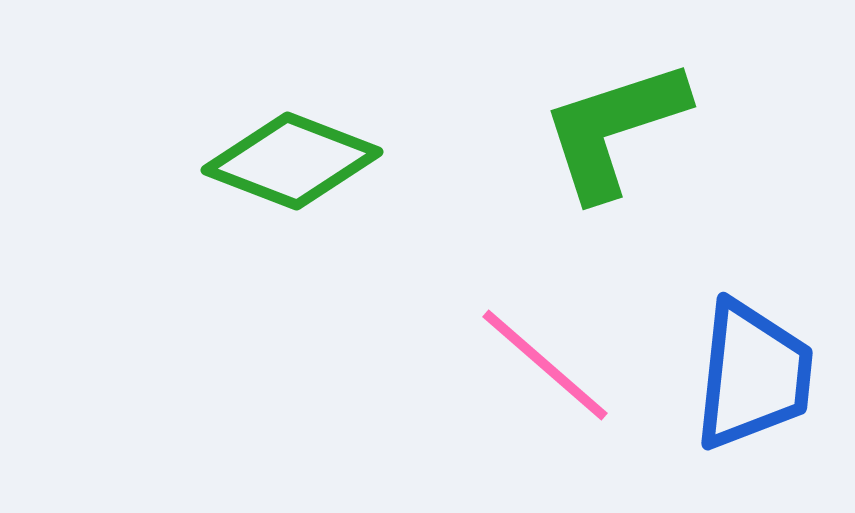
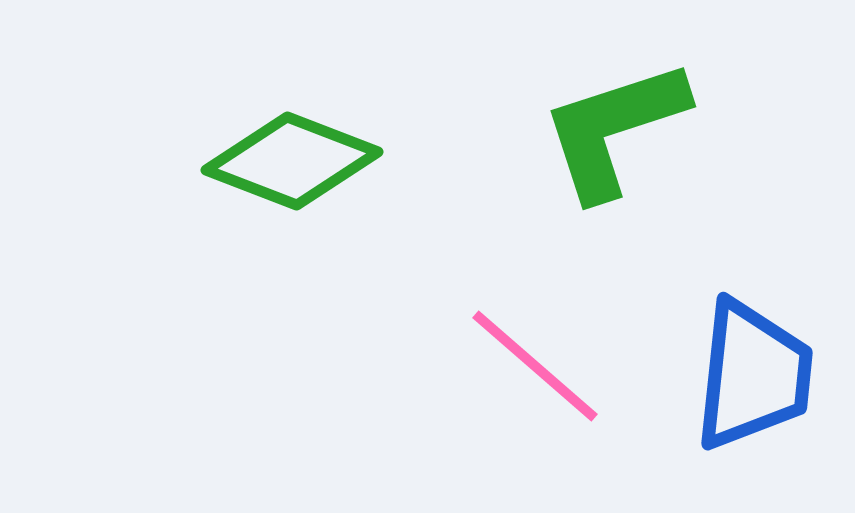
pink line: moved 10 px left, 1 px down
